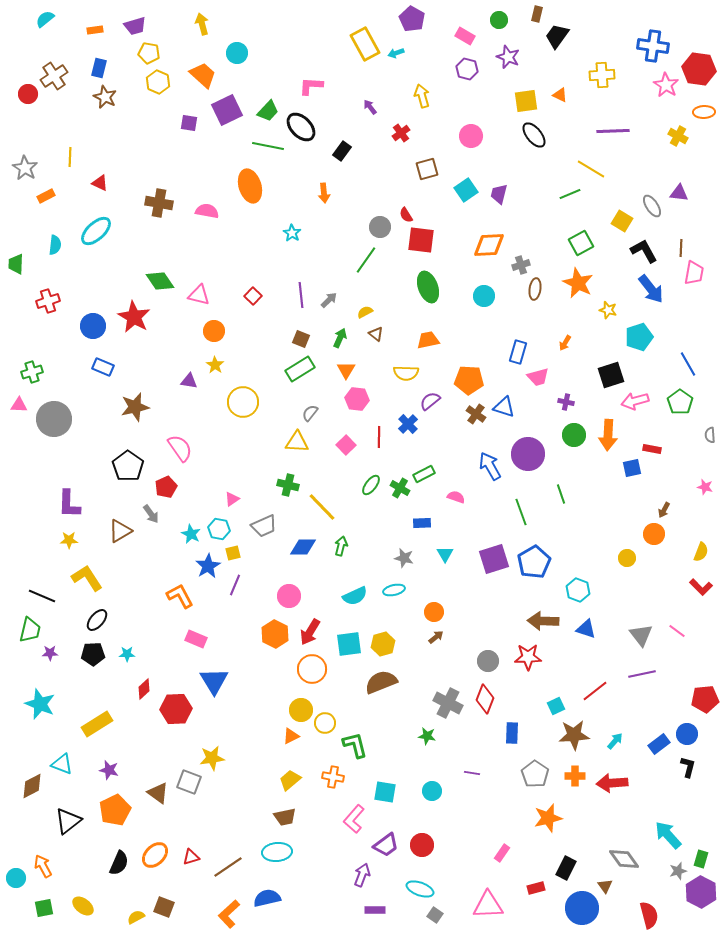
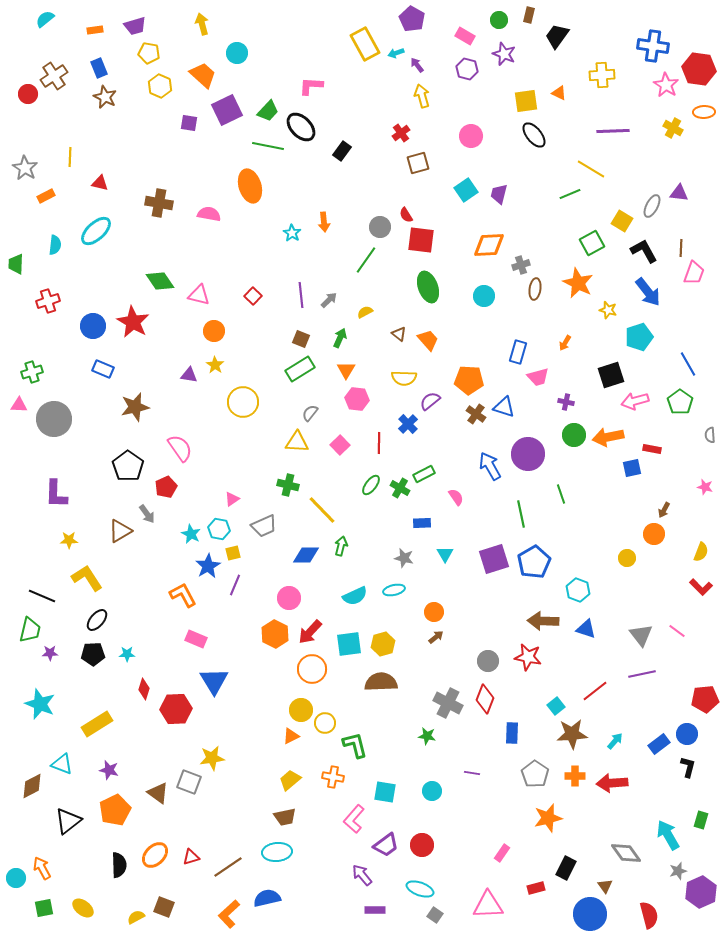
brown rectangle at (537, 14): moved 8 px left, 1 px down
purple star at (508, 57): moved 4 px left, 3 px up
blue rectangle at (99, 68): rotated 36 degrees counterclockwise
yellow hexagon at (158, 82): moved 2 px right, 4 px down
orange triangle at (560, 95): moved 1 px left, 2 px up
purple arrow at (370, 107): moved 47 px right, 42 px up
yellow cross at (678, 136): moved 5 px left, 8 px up
brown square at (427, 169): moved 9 px left, 6 px up
red triangle at (100, 183): rotated 12 degrees counterclockwise
orange arrow at (324, 193): moved 29 px down
gray ellipse at (652, 206): rotated 60 degrees clockwise
pink semicircle at (207, 211): moved 2 px right, 3 px down
green square at (581, 243): moved 11 px right
pink trapezoid at (694, 273): rotated 10 degrees clockwise
blue arrow at (651, 289): moved 3 px left, 3 px down
red star at (134, 317): moved 1 px left, 5 px down
brown triangle at (376, 334): moved 23 px right
orange trapezoid at (428, 340): rotated 60 degrees clockwise
blue rectangle at (103, 367): moved 2 px down
yellow semicircle at (406, 373): moved 2 px left, 5 px down
purple triangle at (189, 381): moved 6 px up
orange arrow at (608, 435): moved 2 px down; rotated 76 degrees clockwise
red line at (379, 437): moved 6 px down
pink square at (346, 445): moved 6 px left
pink semicircle at (456, 497): rotated 36 degrees clockwise
purple L-shape at (69, 504): moved 13 px left, 10 px up
yellow line at (322, 507): moved 3 px down
green line at (521, 512): moved 2 px down; rotated 8 degrees clockwise
gray arrow at (151, 514): moved 4 px left
blue diamond at (303, 547): moved 3 px right, 8 px down
orange L-shape at (180, 596): moved 3 px right, 1 px up
pink circle at (289, 596): moved 2 px down
red arrow at (310, 632): rotated 12 degrees clockwise
red star at (528, 657): rotated 12 degrees clockwise
brown semicircle at (381, 682): rotated 20 degrees clockwise
red diamond at (144, 689): rotated 30 degrees counterclockwise
cyan square at (556, 706): rotated 12 degrees counterclockwise
brown star at (574, 735): moved 2 px left, 1 px up
cyan arrow at (668, 835): rotated 12 degrees clockwise
gray diamond at (624, 859): moved 2 px right, 6 px up
green rectangle at (701, 859): moved 39 px up
black semicircle at (119, 863): moved 2 px down; rotated 25 degrees counterclockwise
orange arrow at (43, 866): moved 1 px left, 2 px down
purple arrow at (362, 875): rotated 60 degrees counterclockwise
purple hexagon at (701, 892): rotated 8 degrees clockwise
yellow ellipse at (83, 906): moved 2 px down
blue circle at (582, 908): moved 8 px right, 6 px down
